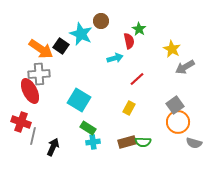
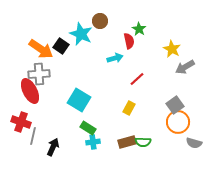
brown circle: moved 1 px left
